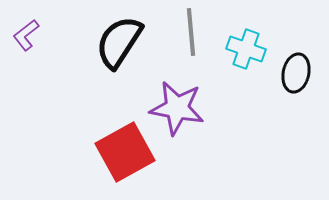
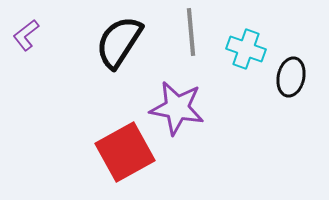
black ellipse: moved 5 px left, 4 px down
